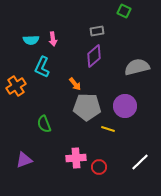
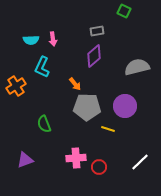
purple triangle: moved 1 px right
